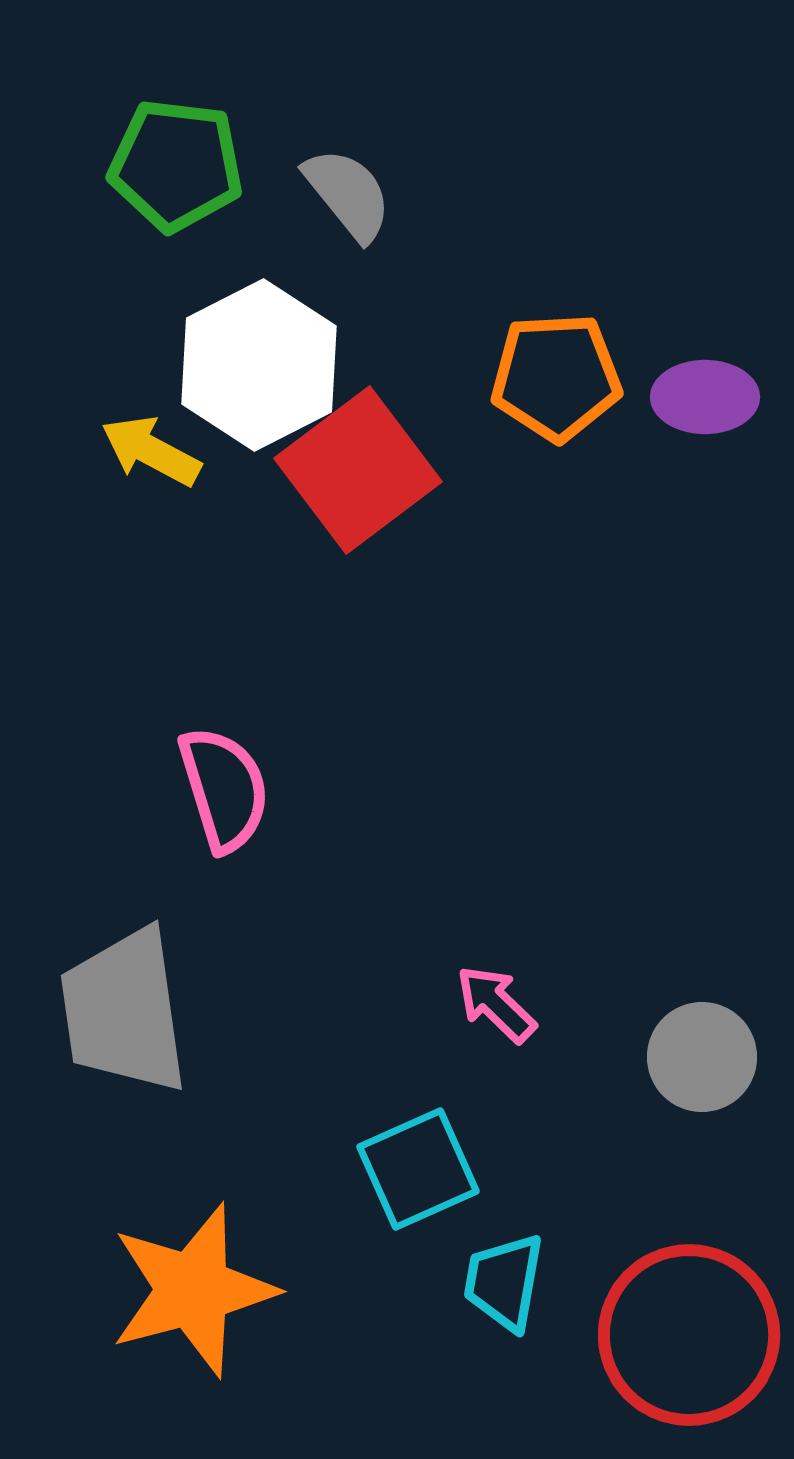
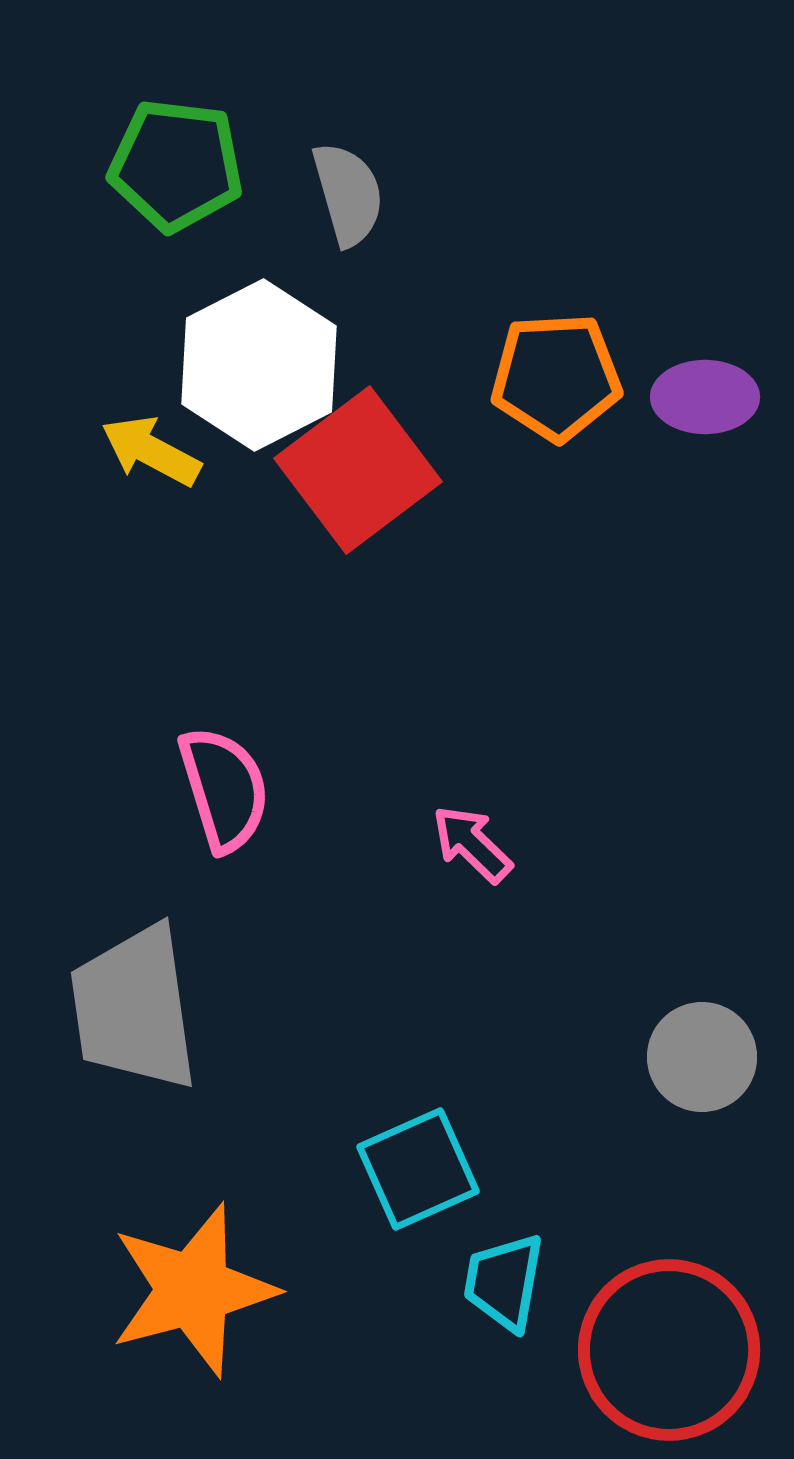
gray semicircle: rotated 23 degrees clockwise
pink arrow: moved 24 px left, 160 px up
gray trapezoid: moved 10 px right, 3 px up
red circle: moved 20 px left, 15 px down
